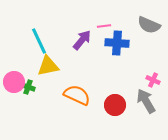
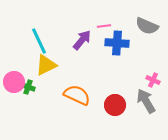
gray semicircle: moved 2 px left, 1 px down
yellow triangle: moved 2 px left, 1 px up; rotated 15 degrees counterclockwise
